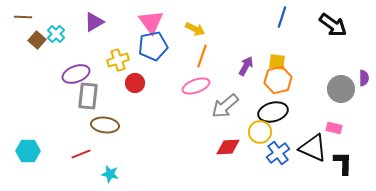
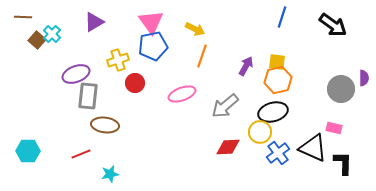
cyan cross: moved 4 px left
pink ellipse: moved 14 px left, 8 px down
cyan star: rotated 24 degrees counterclockwise
